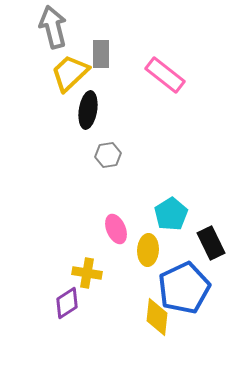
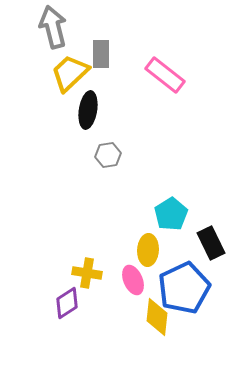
pink ellipse: moved 17 px right, 51 px down
